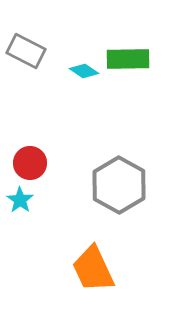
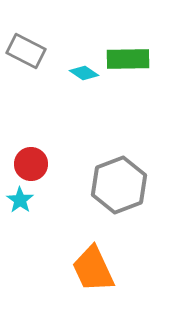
cyan diamond: moved 2 px down
red circle: moved 1 px right, 1 px down
gray hexagon: rotated 10 degrees clockwise
